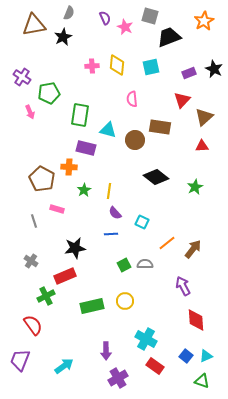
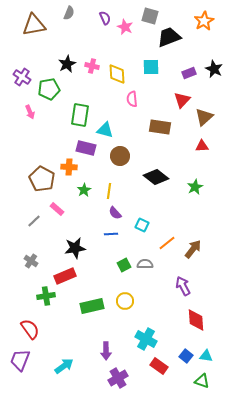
black star at (63, 37): moved 4 px right, 27 px down
yellow diamond at (117, 65): moved 9 px down; rotated 10 degrees counterclockwise
pink cross at (92, 66): rotated 16 degrees clockwise
cyan square at (151, 67): rotated 12 degrees clockwise
green pentagon at (49, 93): moved 4 px up
cyan triangle at (108, 130): moved 3 px left
brown circle at (135, 140): moved 15 px left, 16 px down
pink rectangle at (57, 209): rotated 24 degrees clockwise
gray line at (34, 221): rotated 64 degrees clockwise
cyan square at (142, 222): moved 3 px down
green cross at (46, 296): rotated 18 degrees clockwise
red semicircle at (33, 325): moved 3 px left, 4 px down
cyan triangle at (206, 356): rotated 32 degrees clockwise
red rectangle at (155, 366): moved 4 px right
